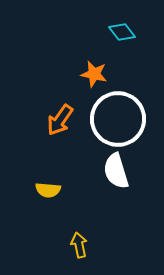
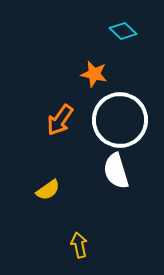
cyan diamond: moved 1 px right, 1 px up; rotated 8 degrees counterclockwise
white circle: moved 2 px right, 1 px down
yellow semicircle: rotated 40 degrees counterclockwise
